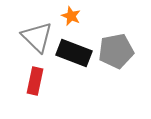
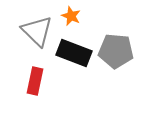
gray triangle: moved 6 px up
gray pentagon: rotated 16 degrees clockwise
